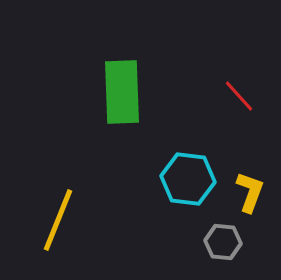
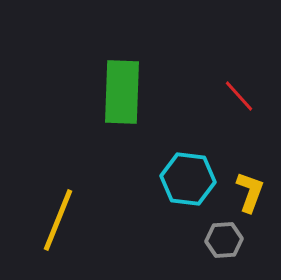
green rectangle: rotated 4 degrees clockwise
gray hexagon: moved 1 px right, 2 px up; rotated 9 degrees counterclockwise
